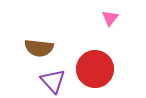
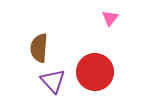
brown semicircle: rotated 88 degrees clockwise
red circle: moved 3 px down
